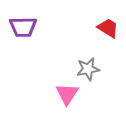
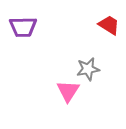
red trapezoid: moved 1 px right, 3 px up
pink triangle: moved 1 px right, 3 px up
